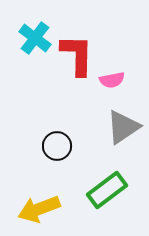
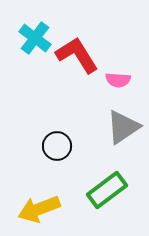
red L-shape: rotated 33 degrees counterclockwise
pink semicircle: moved 6 px right; rotated 15 degrees clockwise
